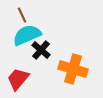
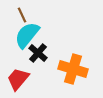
cyan semicircle: rotated 28 degrees counterclockwise
black cross: moved 3 px left, 3 px down
